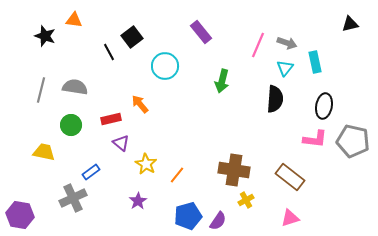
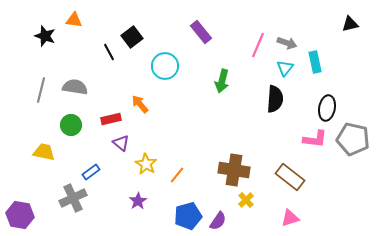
black ellipse: moved 3 px right, 2 px down
gray pentagon: moved 2 px up
yellow cross: rotated 14 degrees counterclockwise
